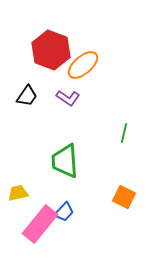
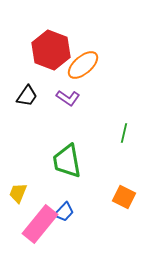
green trapezoid: moved 2 px right; rotated 6 degrees counterclockwise
yellow trapezoid: rotated 55 degrees counterclockwise
